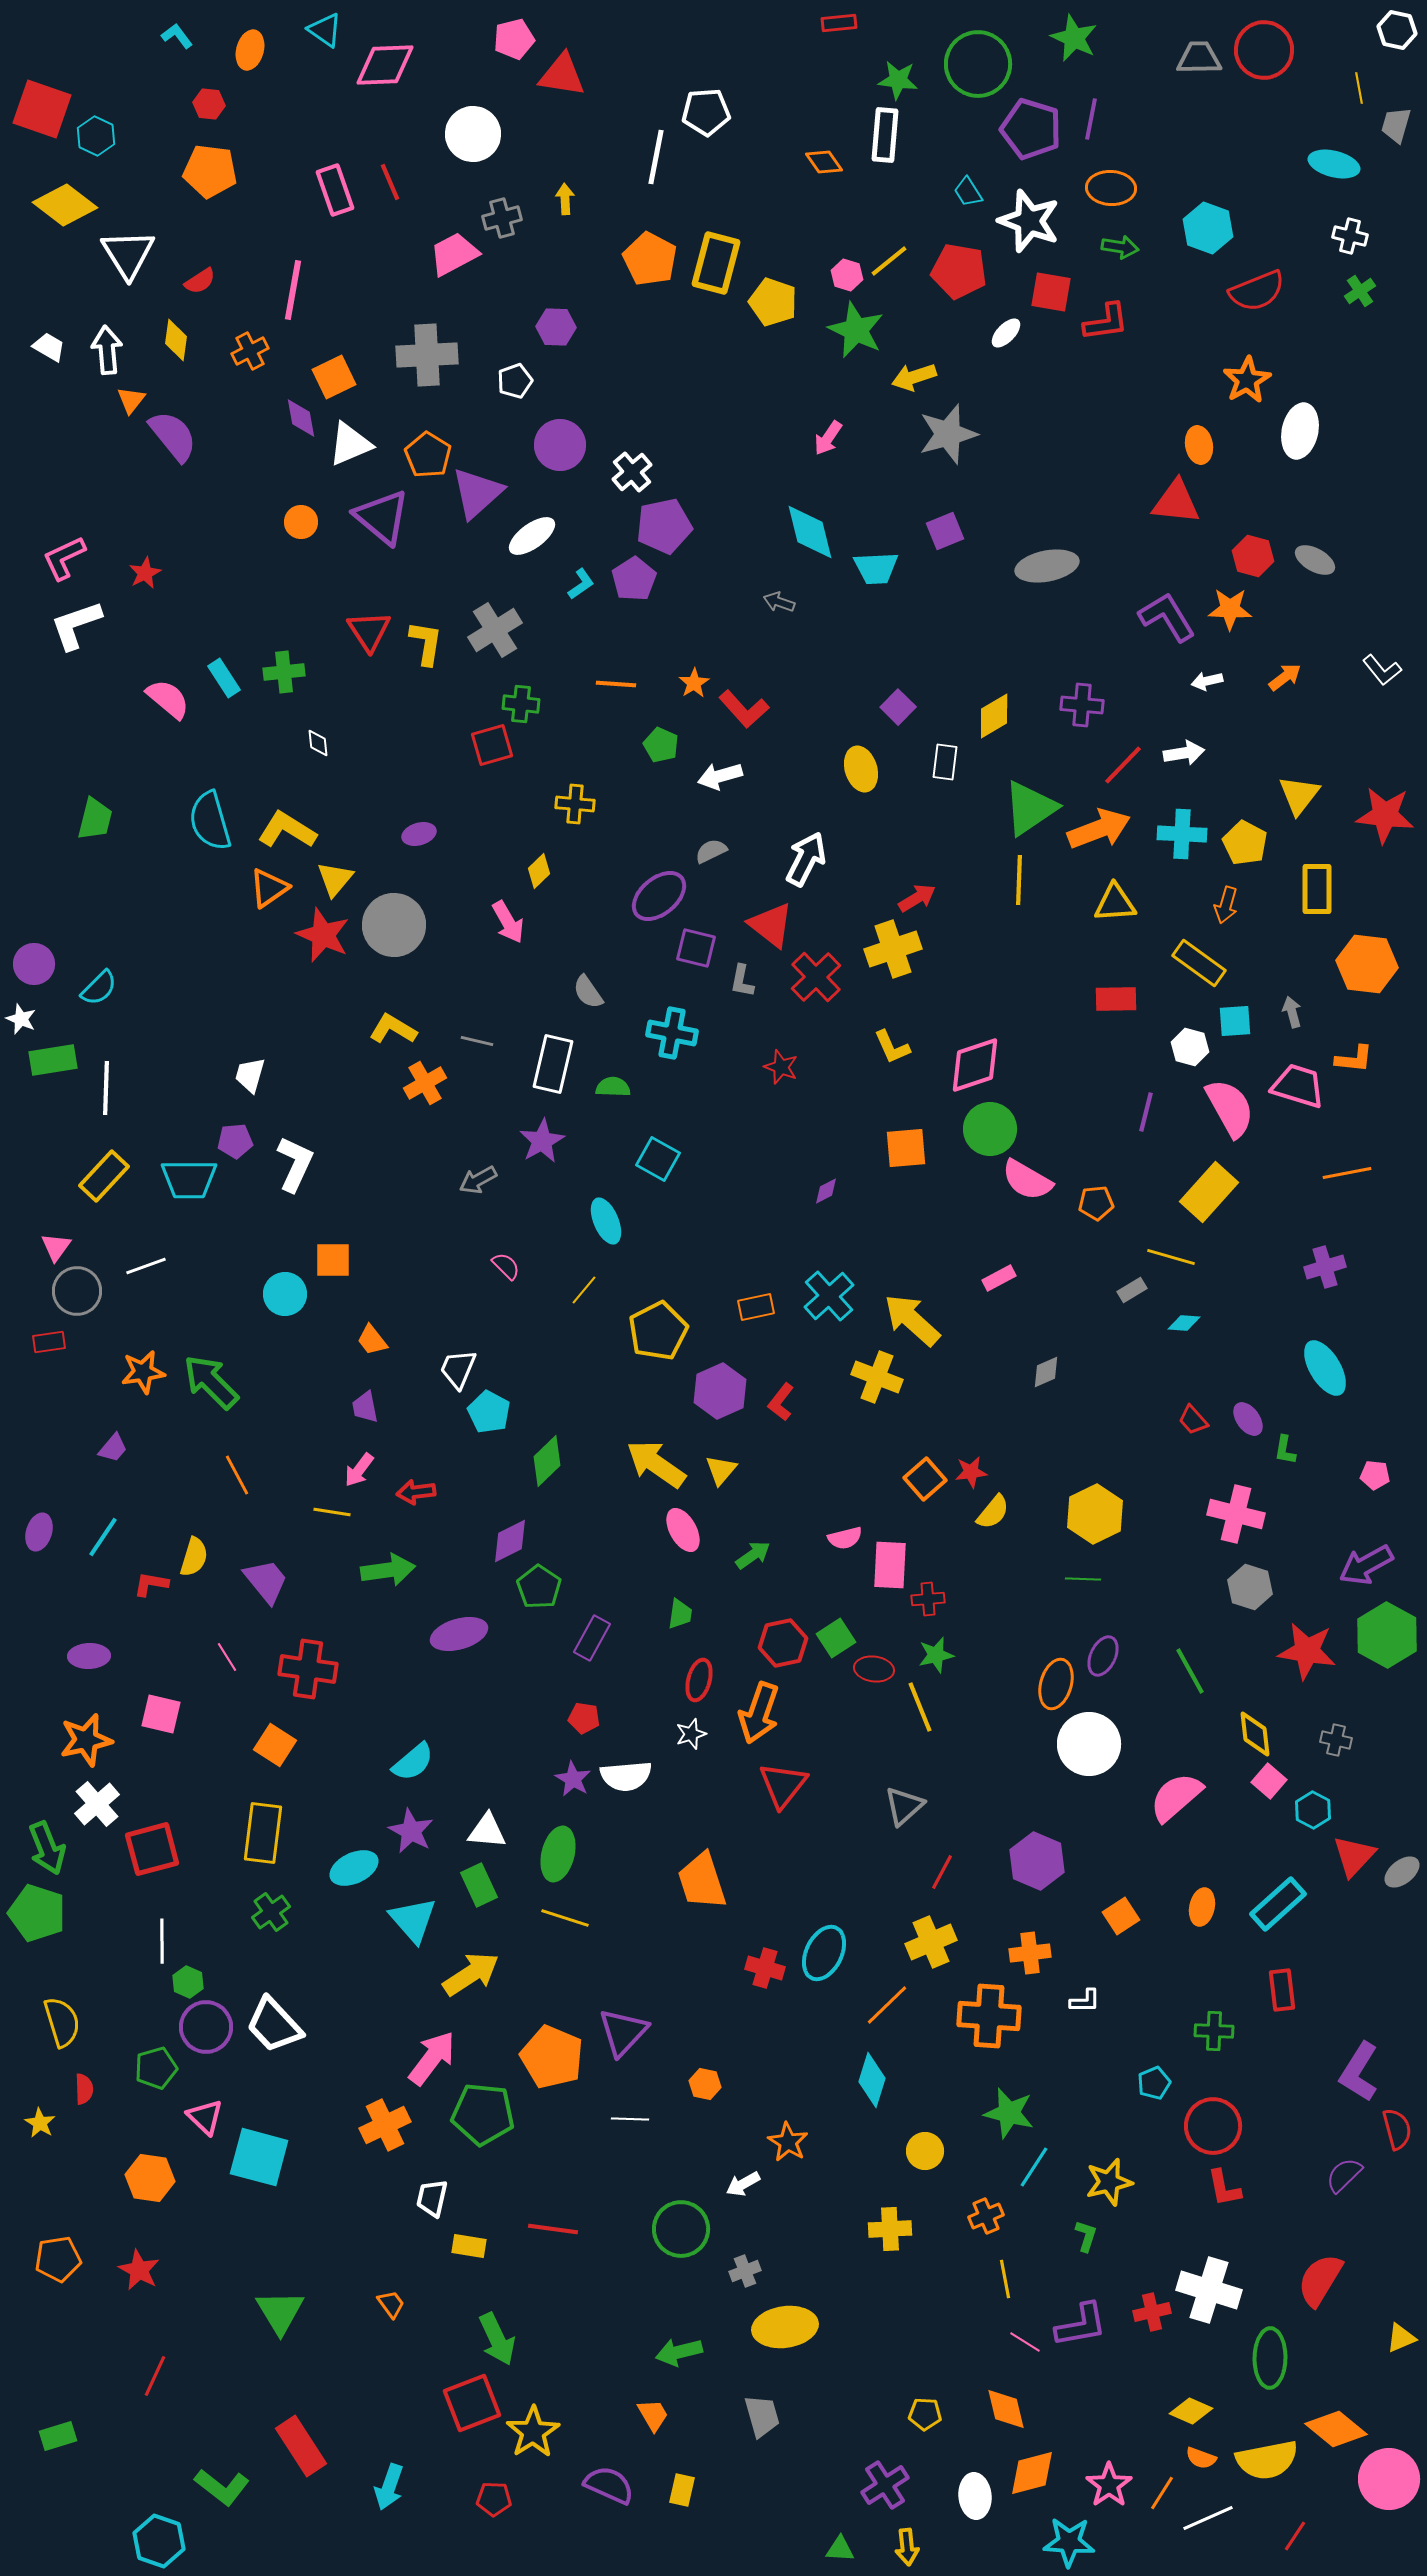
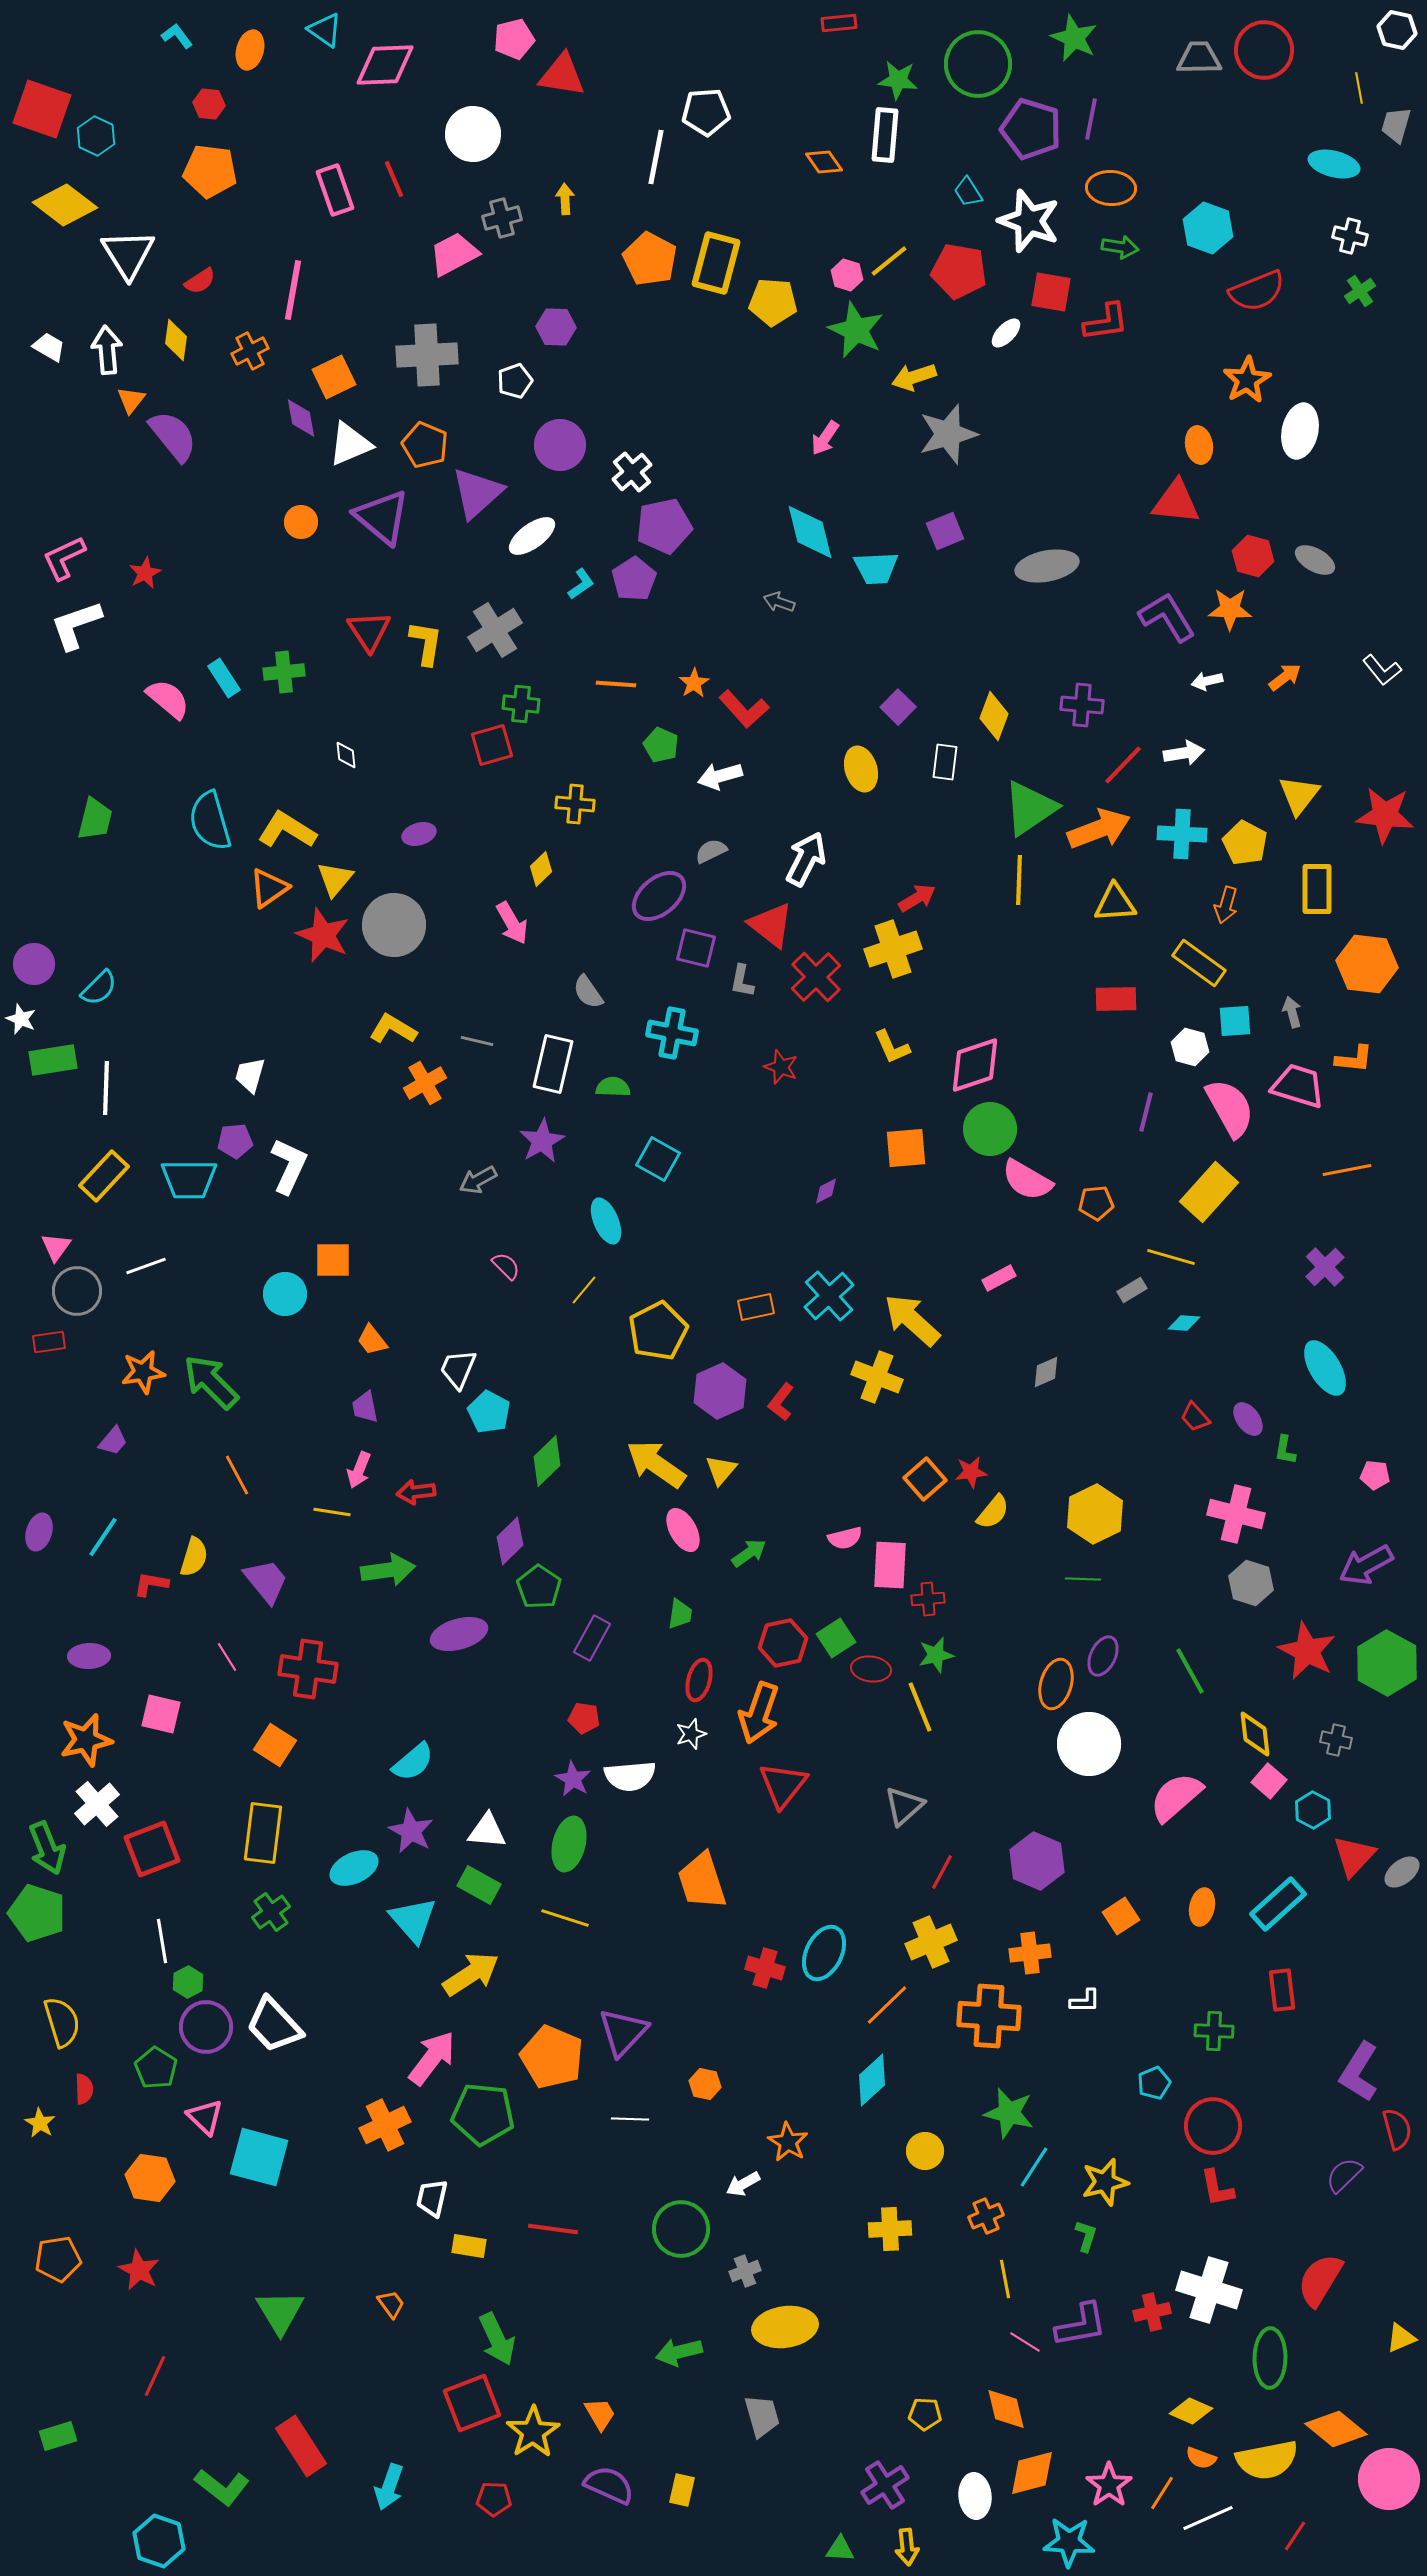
red line at (390, 182): moved 4 px right, 3 px up
yellow pentagon at (773, 302): rotated 15 degrees counterclockwise
pink arrow at (828, 438): moved 3 px left
orange pentagon at (428, 455): moved 3 px left, 10 px up; rotated 9 degrees counterclockwise
yellow diamond at (994, 716): rotated 39 degrees counterclockwise
white diamond at (318, 743): moved 28 px right, 12 px down
yellow diamond at (539, 871): moved 2 px right, 2 px up
pink arrow at (508, 922): moved 4 px right, 1 px down
white L-shape at (295, 1164): moved 6 px left, 2 px down
orange line at (1347, 1173): moved 3 px up
purple cross at (1325, 1267): rotated 27 degrees counterclockwise
red trapezoid at (1193, 1420): moved 2 px right, 3 px up
purple trapezoid at (113, 1448): moved 7 px up
pink arrow at (359, 1470): rotated 15 degrees counterclockwise
purple diamond at (510, 1541): rotated 18 degrees counterclockwise
green arrow at (753, 1555): moved 4 px left, 2 px up
gray hexagon at (1250, 1587): moved 1 px right, 4 px up
green hexagon at (1387, 1635): moved 28 px down
red star at (1307, 1651): rotated 18 degrees clockwise
red ellipse at (874, 1669): moved 3 px left
white semicircle at (626, 1776): moved 4 px right
red square at (152, 1849): rotated 6 degrees counterclockwise
green ellipse at (558, 1854): moved 11 px right, 10 px up
green rectangle at (479, 1885): rotated 36 degrees counterclockwise
white line at (162, 1941): rotated 9 degrees counterclockwise
green hexagon at (188, 1982): rotated 8 degrees clockwise
green pentagon at (156, 2068): rotated 24 degrees counterclockwise
cyan diamond at (872, 2080): rotated 30 degrees clockwise
yellow star at (1109, 2182): moved 4 px left
red L-shape at (1224, 2188): moved 7 px left
orange trapezoid at (653, 2415): moved 53 px left, 1 px up
